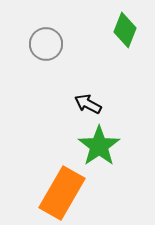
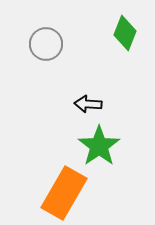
green diamond: moved 3 px down
black arrow: rotated 24 degrees counterclockwise
orange rectangle: moved 2 px right
